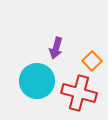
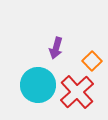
cyan circle: moved 1 px right, 4 px down
red cross: moved 2 px left, 1 px up; rotated 32 degrees clockwise
